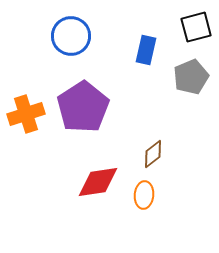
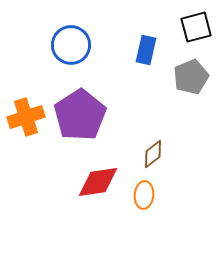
blue circle: moved 9 px down
purple pentagon: moved 3 px left, 8 px down
orange cross: moved 3 px down
